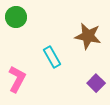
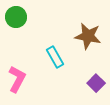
cyan rectangle: moved 3 px right
